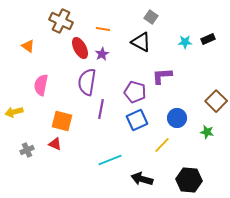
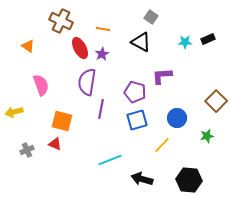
pink semicircle: rotated 150 degrees clockwise
blue square: rotated 10 degrees clockwise
green star: moved 4 px down; rotated 24 degrees counterclockwise
